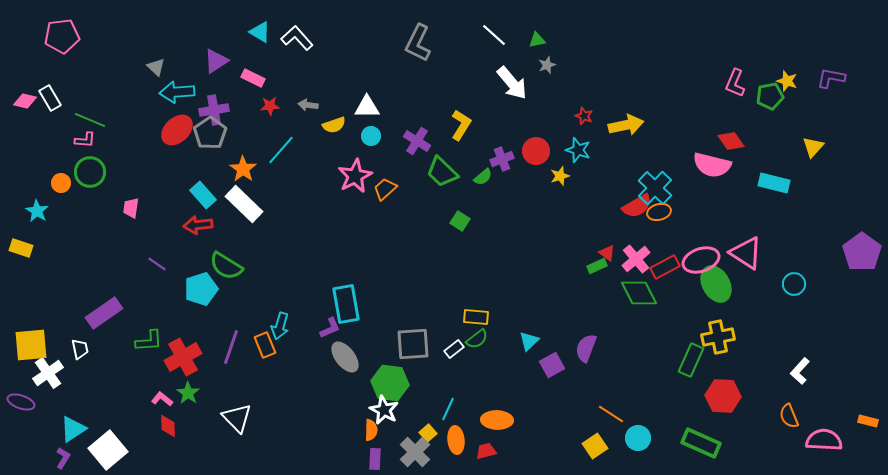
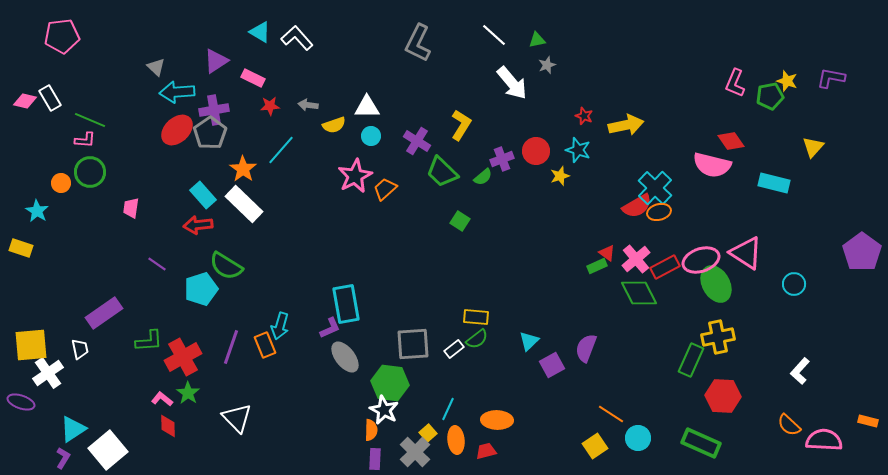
orange semicircle at (789, 416): moved 9 px down; rotated 25 degrees counterclockwise
